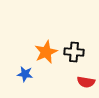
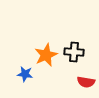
orange star: moved 3 px down
